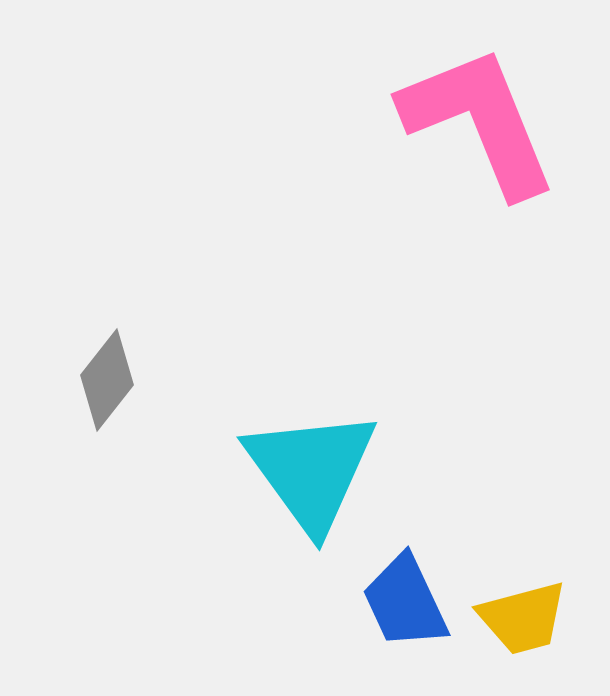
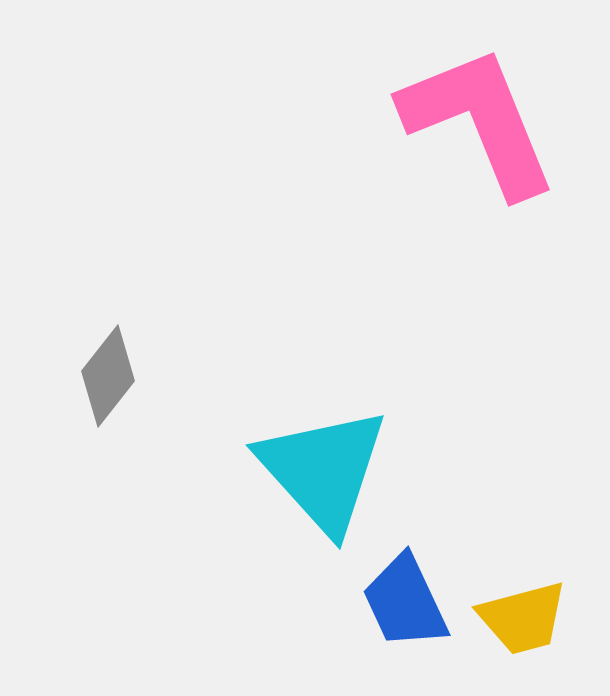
gray diamond: moved 1 px right, 4 px up
cyan triangle: moved 12 px right; rotated 6 degrees counterclockwise
